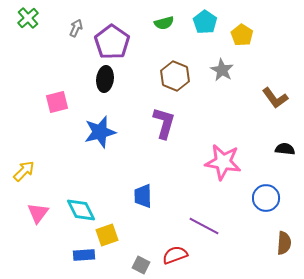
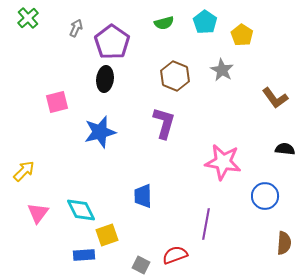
blue circle: moved 1 px left, 2 px up
purple line: moved 2 px right, 2 px up; rotated 72 degrees clockwise
